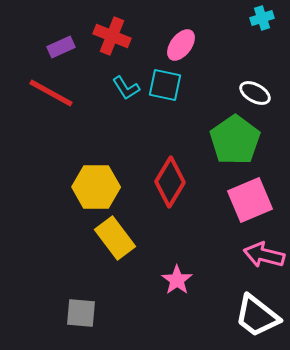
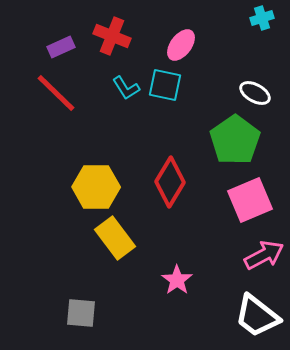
red line: moved 5 px right; rotated 15 degrees clockwise
pink arrow: rotated 138 degrees clockwise
